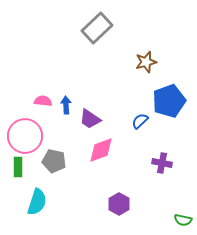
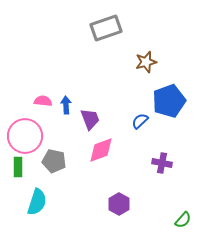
gray rectangle: moved 9 px right; rotated 24 degrees clockwise
purple trapezoid: rotated 145 degrees counterclockwise
green semicircle: rotated 60 degrees counterclockwise
